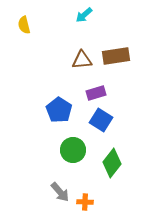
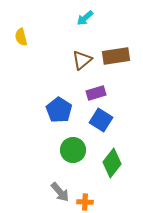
cyan arrow: moved 1 px right, 3 px down
yellow semicircle: moved 3 px left, 12 px down
brown triangle: rotated 35 degrees counterclockwise
